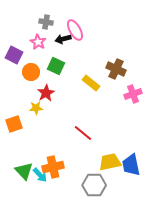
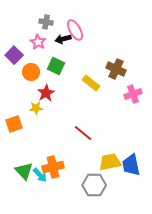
purple square: rotated 18 degrees clockwise
